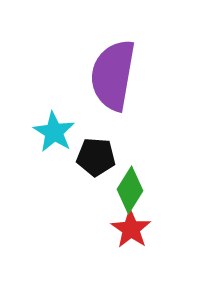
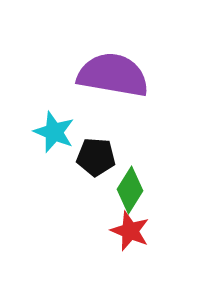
purple semicircle: rotated 90 degrees clockwise
cyan star: rotated 9 degrees counterclockwise
red star: moved 1 px left, 2 px down; rotated 12 degrees counterclockwise
